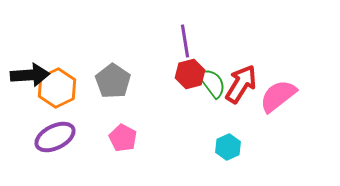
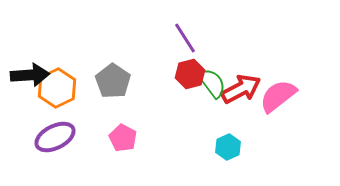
purple line: moved 3 px up; rotated 24 degrees counterclockwise
red arrow: moved 5 px down; rotated 30 degrees clockwise
